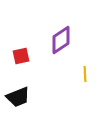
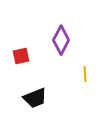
purple diamond: rotated 28 degrees counterclockwise
black trapezoid: moved 17 px right, 1 px down
